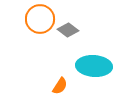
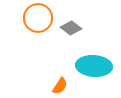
orange circle: moved 2 px left, 1 px up
gray diamond: moved 3 px right, 2 px up
